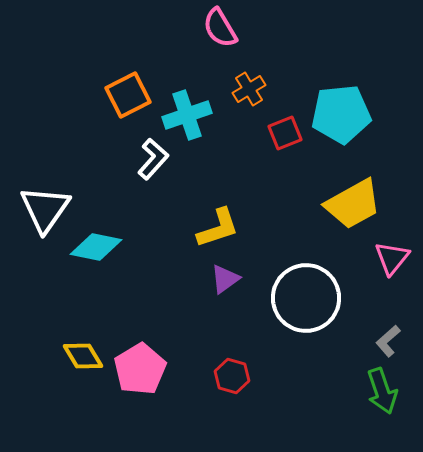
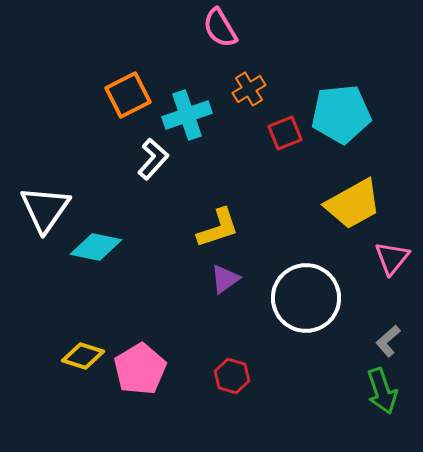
yellow diamond: rotated 42 degrees counterclockwise
